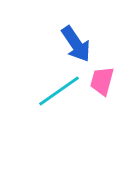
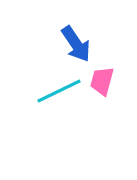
cyan line: rotated 9 degrees clockwise
